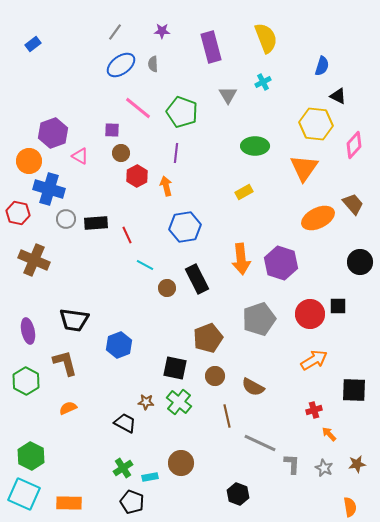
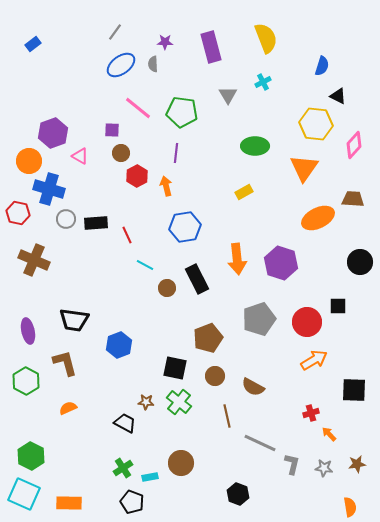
purple star at (162, 31): moved 3 px right, 11 px down
green pentagon at (182, 112): rotated 12 degrees counterclockwise
brown trapezoid at (353, 204): moved 5 px up; rotated 45 degrees counterclockwise
orange arrow at (241, 259): moved 4 px left
red circle at (310, 314): moved 3 px left, 8 px down
red cross at (314, 410): moved 3 px left, 3 px down
gray L-shape at (292, 464): rotated 10 degrees clockwise
gray star at (324, 468): rotated 18 degrees counterclockwise
